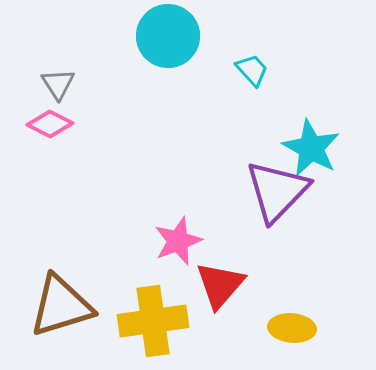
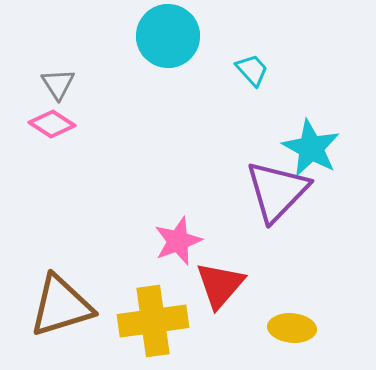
pink diamond: moved 2 px right; rotated 6 degrees clockwise
